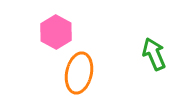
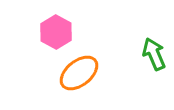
orange ellipse: rotated 39 degrees clockwise
